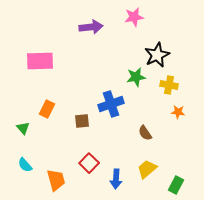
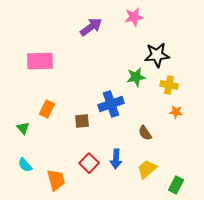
purple arrow: rotated 30 degrees counterclockwise
black star: rotated 20 degrees clockwise
orange star: moved 2 px left
blue arrow: moved 20 px up
